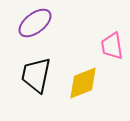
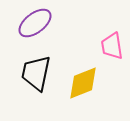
black trapezoid: moved 2 px up
